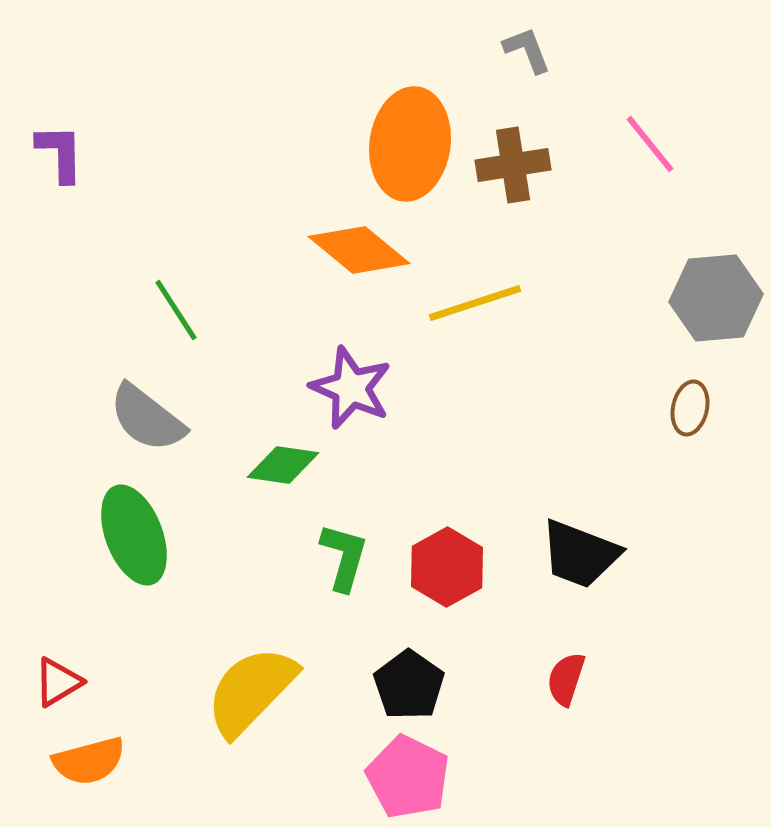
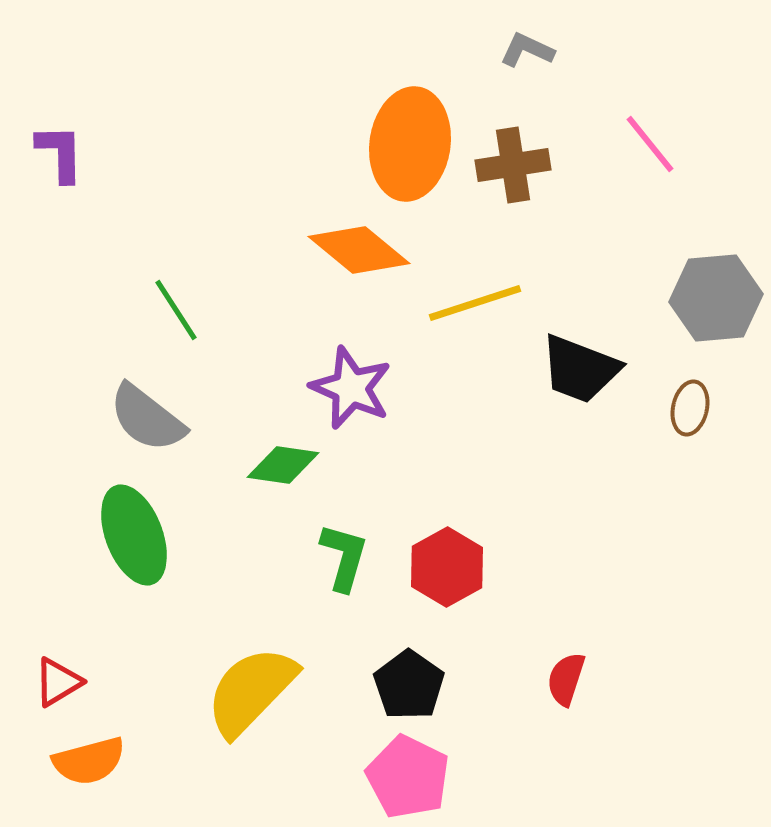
gray L-shape: rotated 44 degrees counterclockwise
black trapezoid: moved 185 px up
